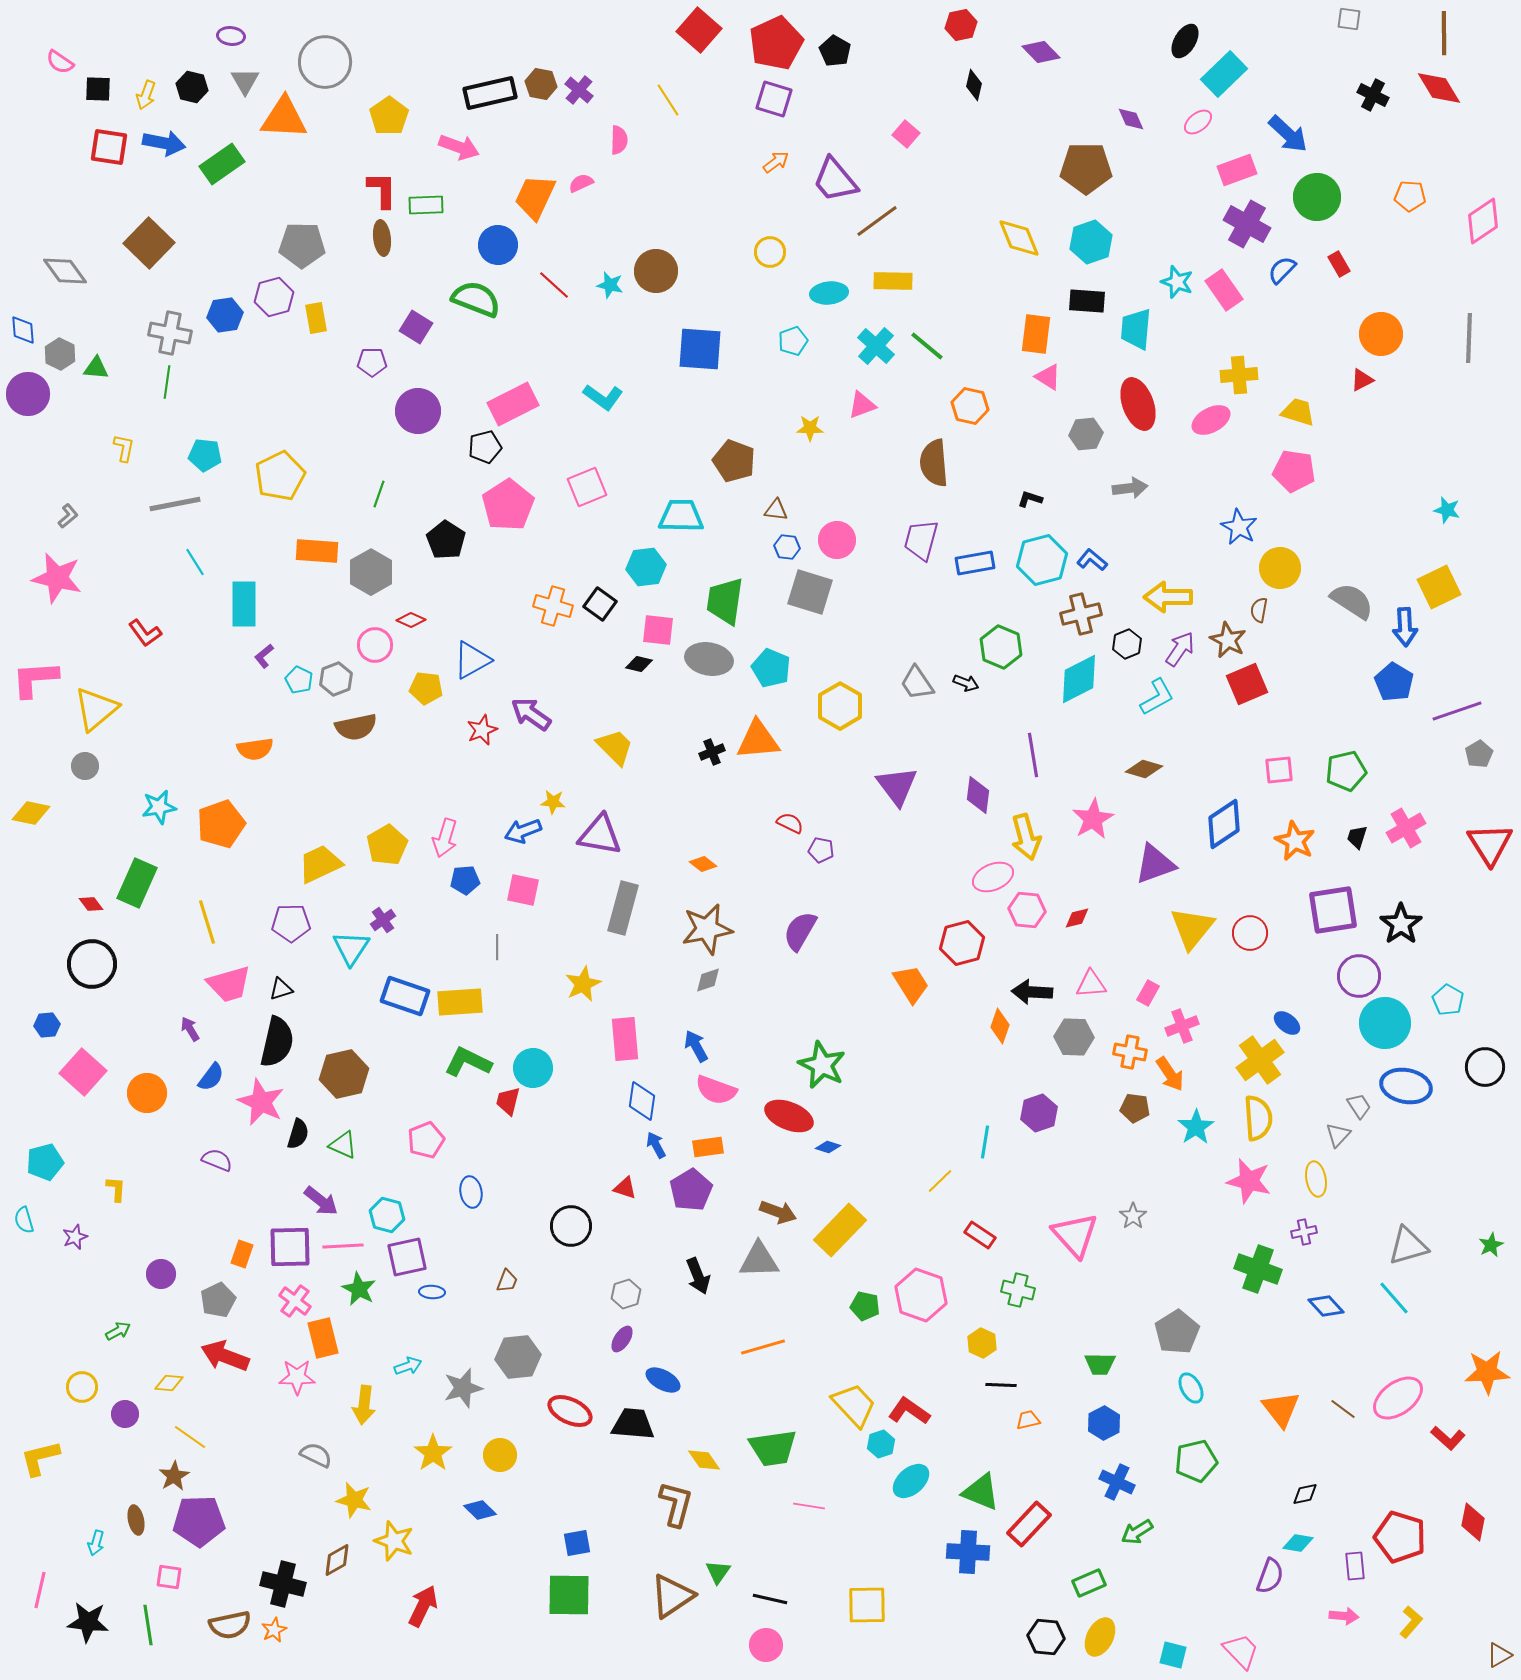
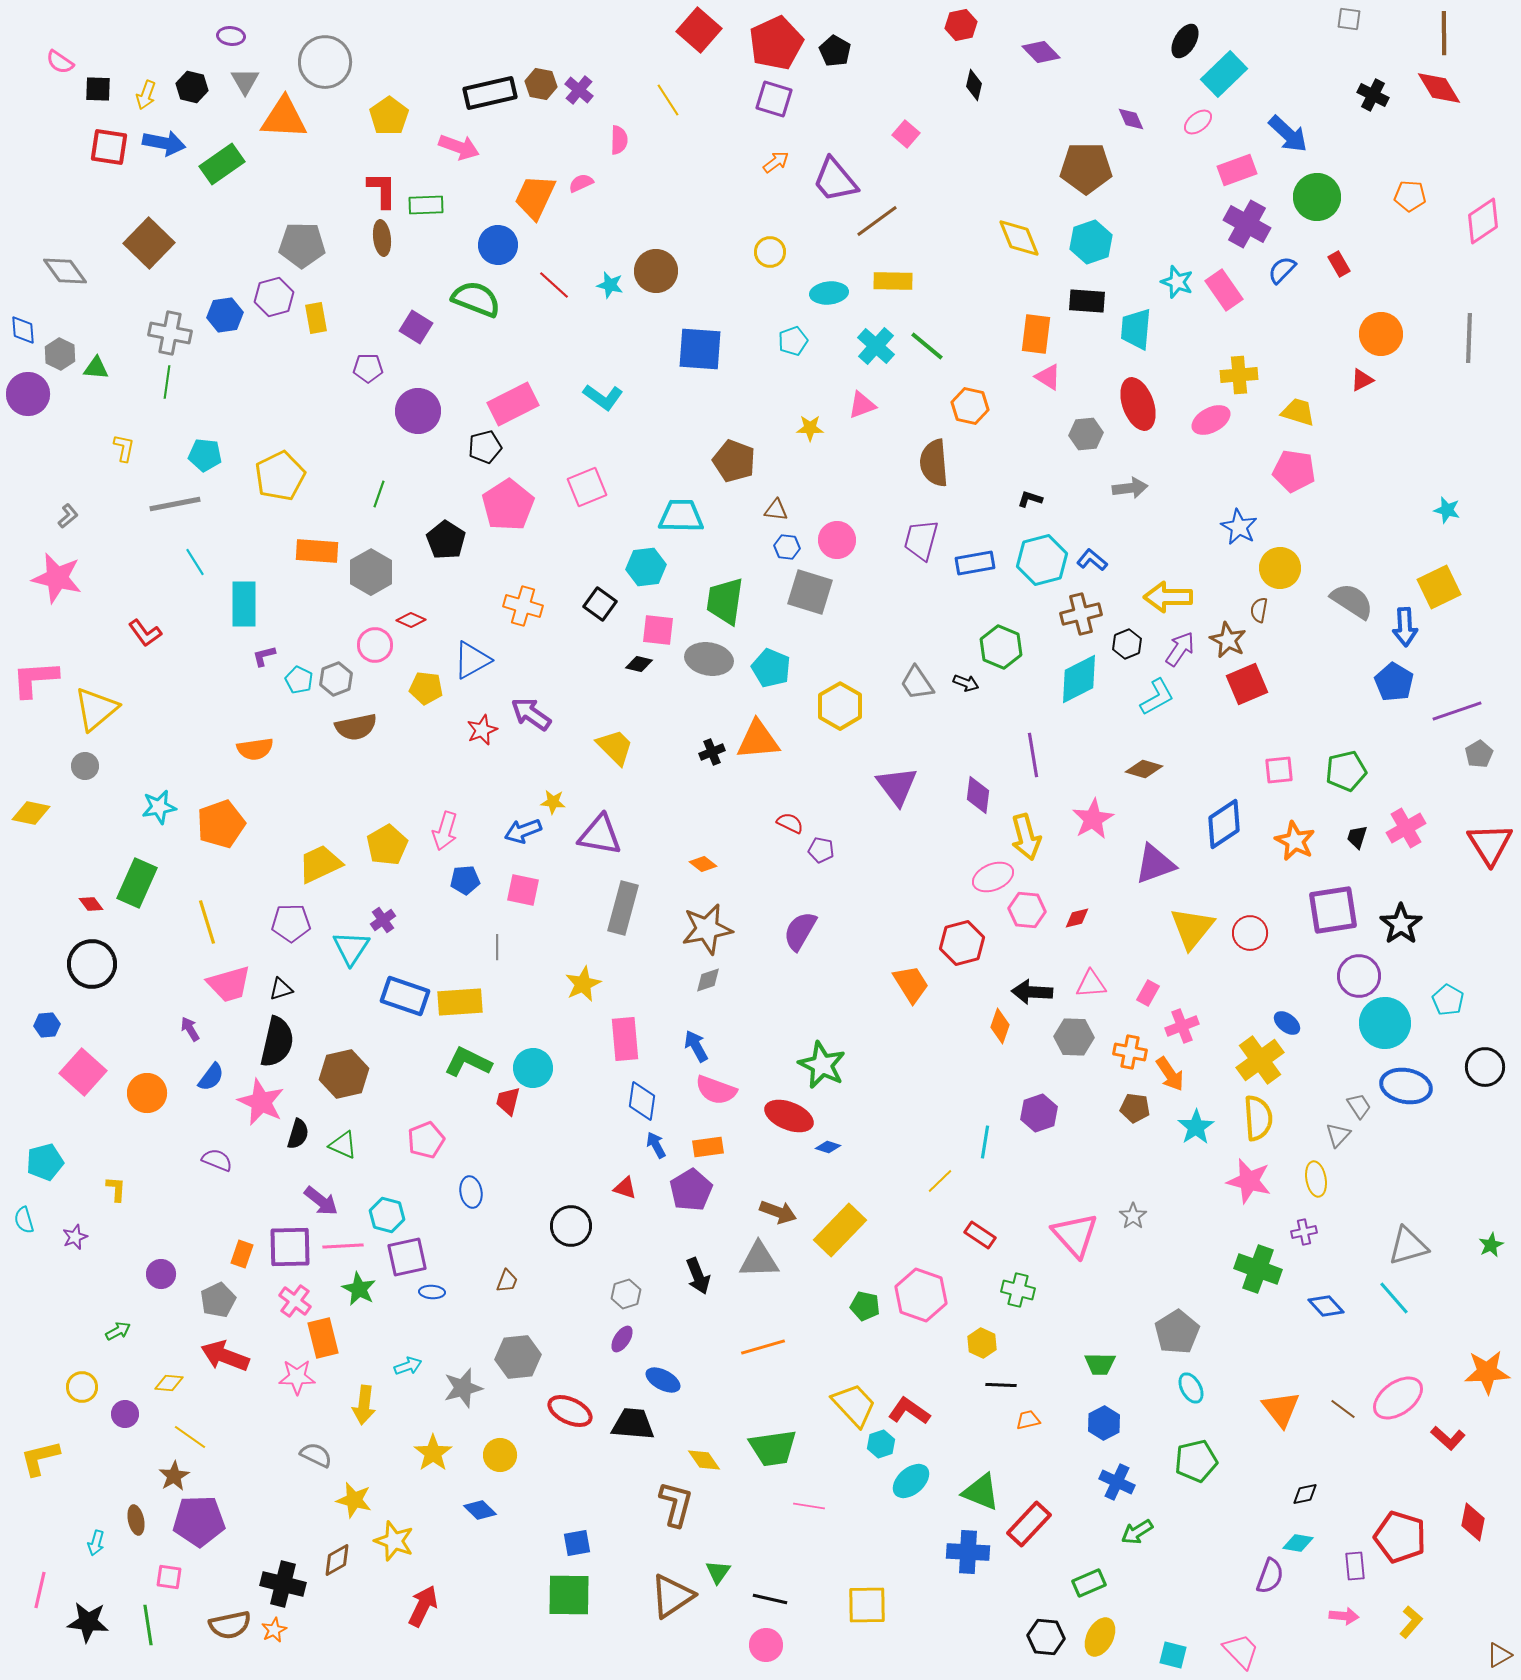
purple pentagon at (372, 362): moved 4 px left, 6 px down
orange cross at (553, 606): moved 30 px left
purple L-shape at (264, 656): rotated 25 degrees clockwise
pink arrow at (445, 838): moved 7 px up
